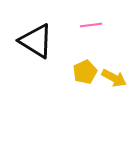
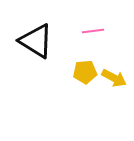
pink line: moved 2 px right, 6 px down
yellow pentagon: rotated 20 degrees clockwise
